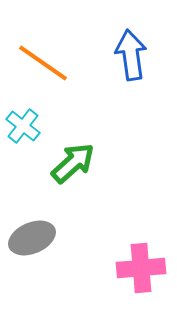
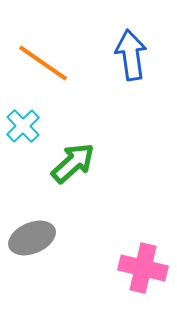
cyan cross: rotated 8 degrees clockwise
pink cross: moved 2 px right; rotated 18 degrees clockwise
